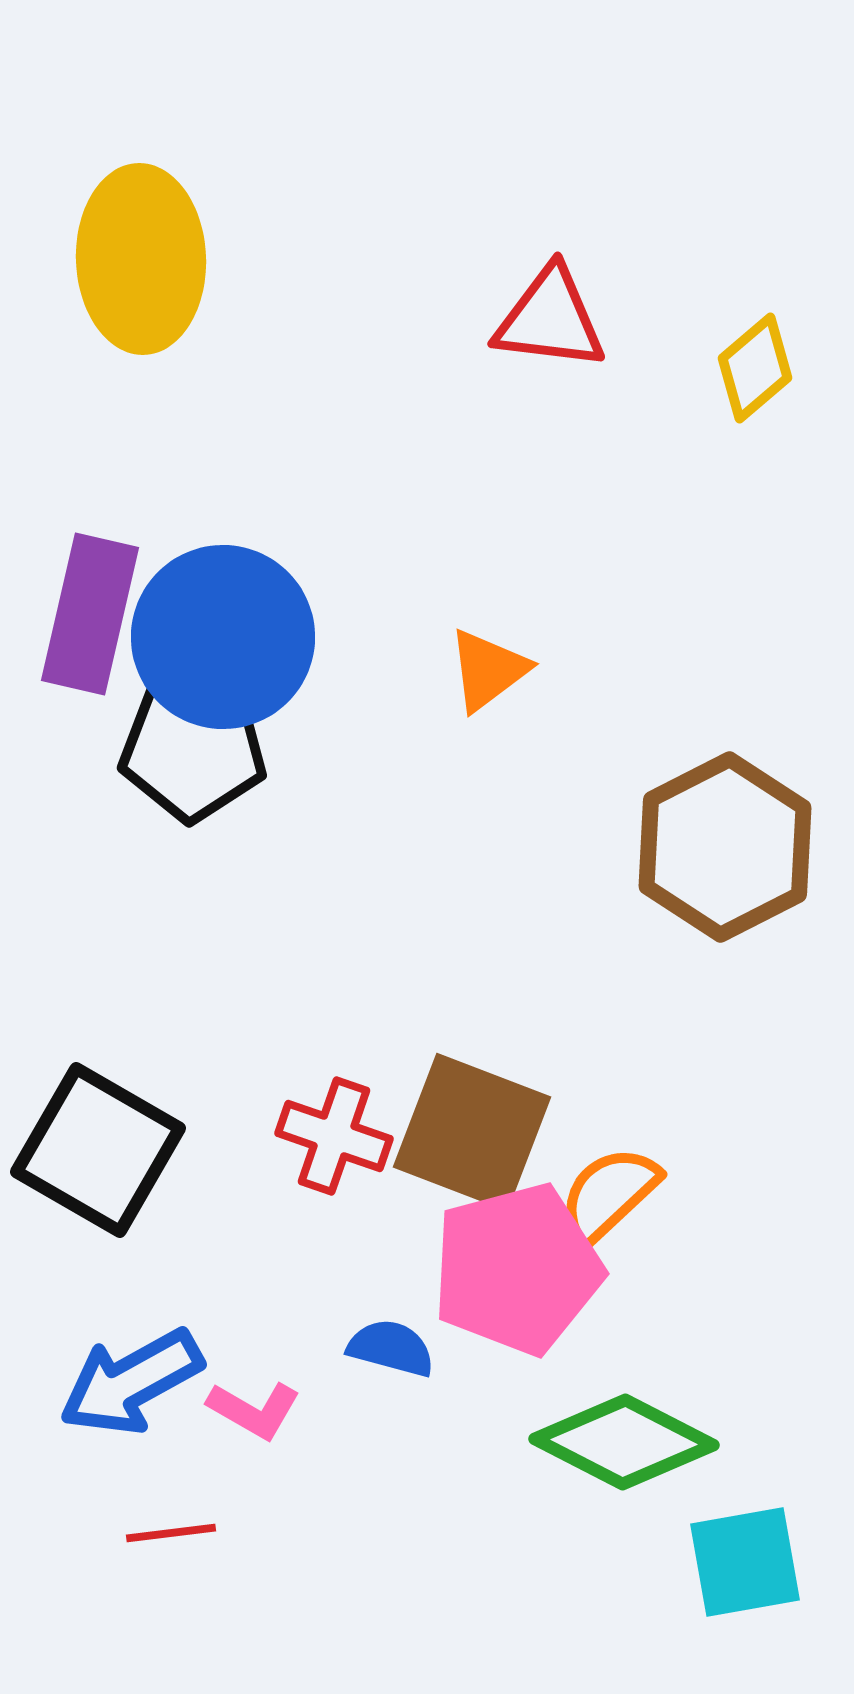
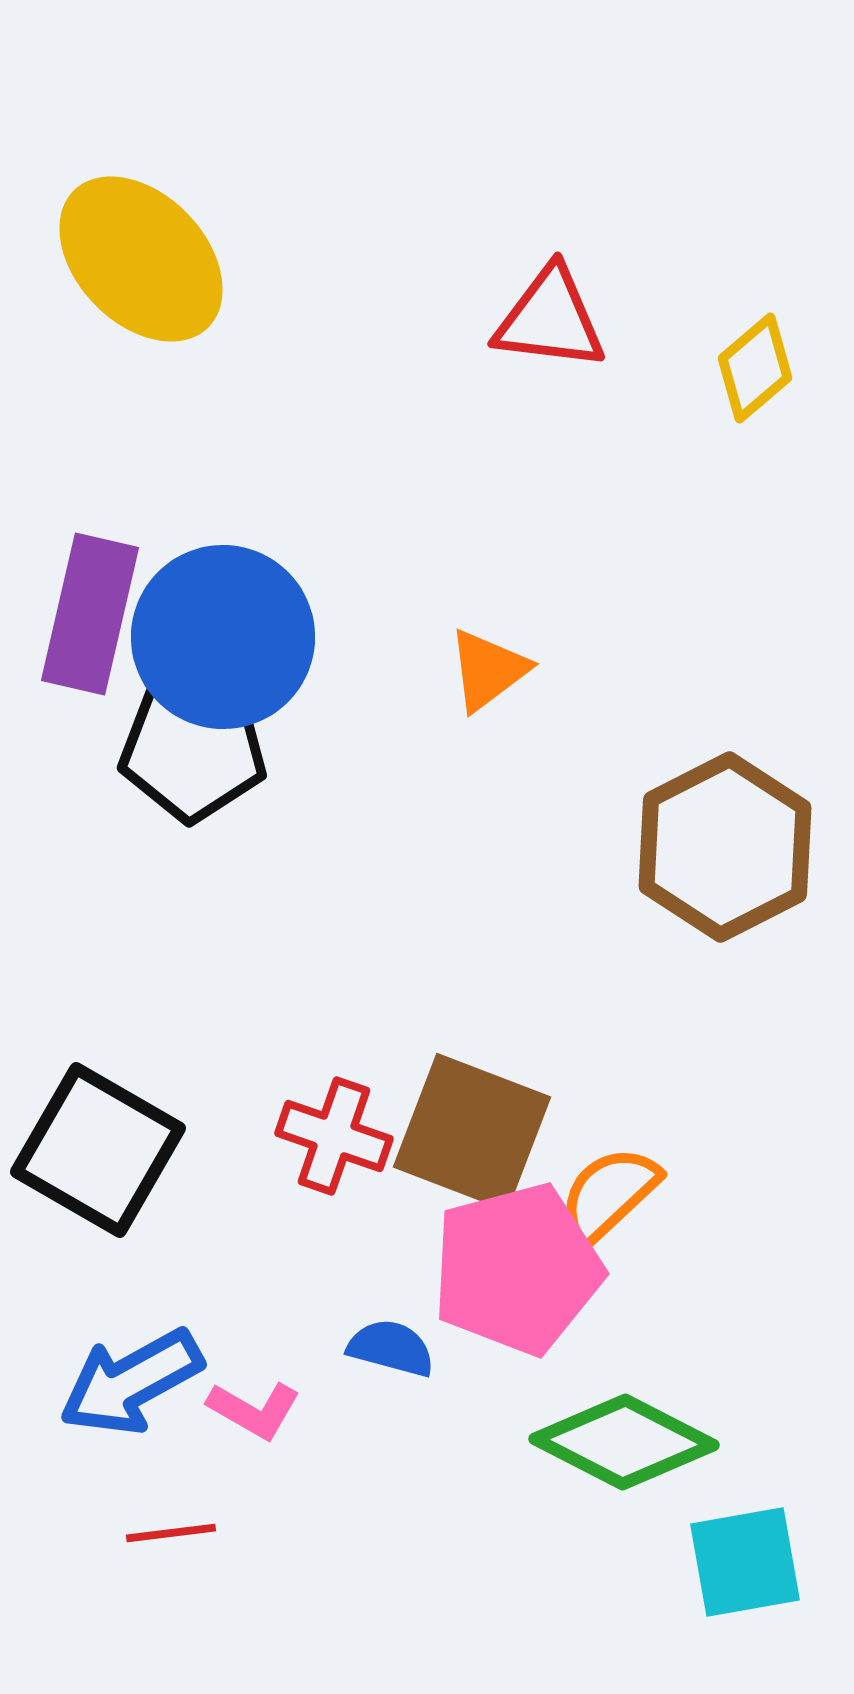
yellow ellipse: rotated 42 degrees counterclockwise
